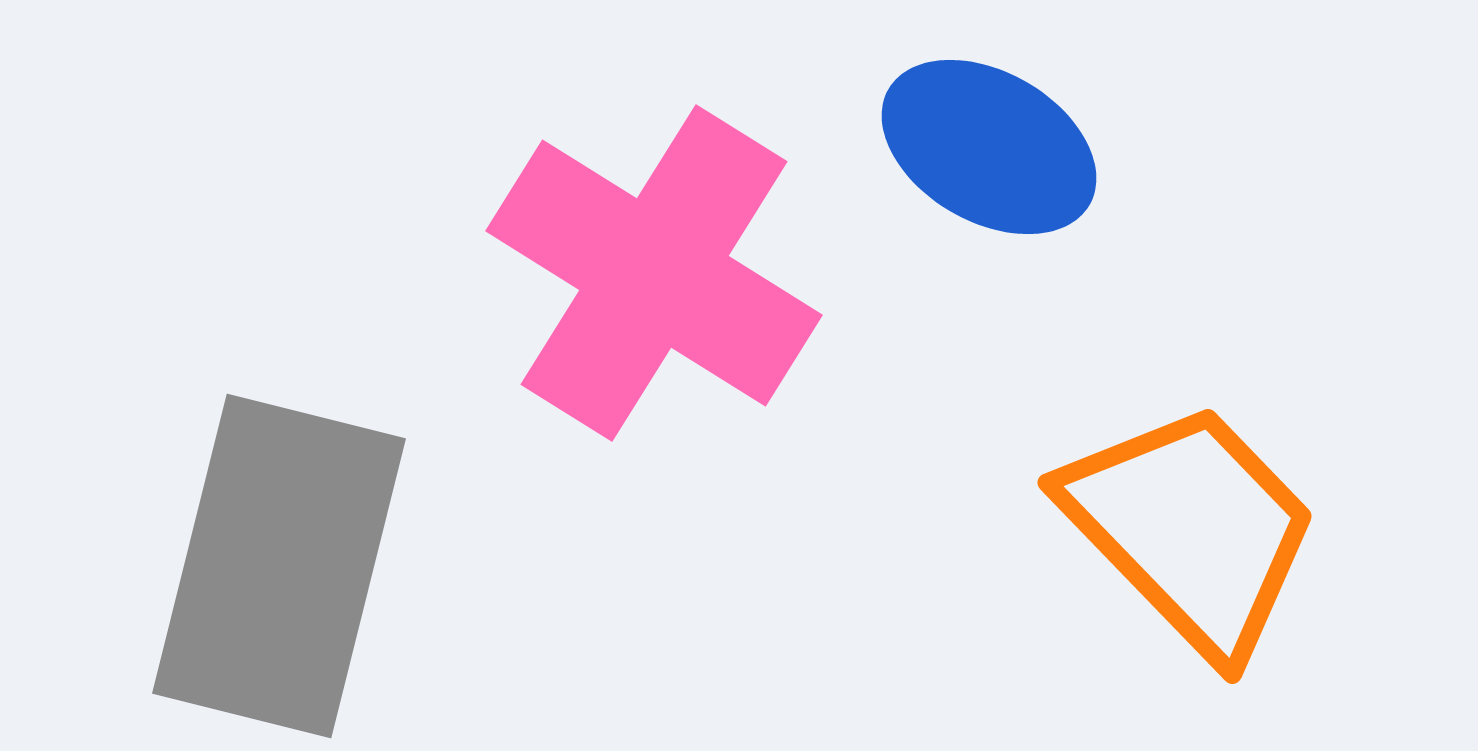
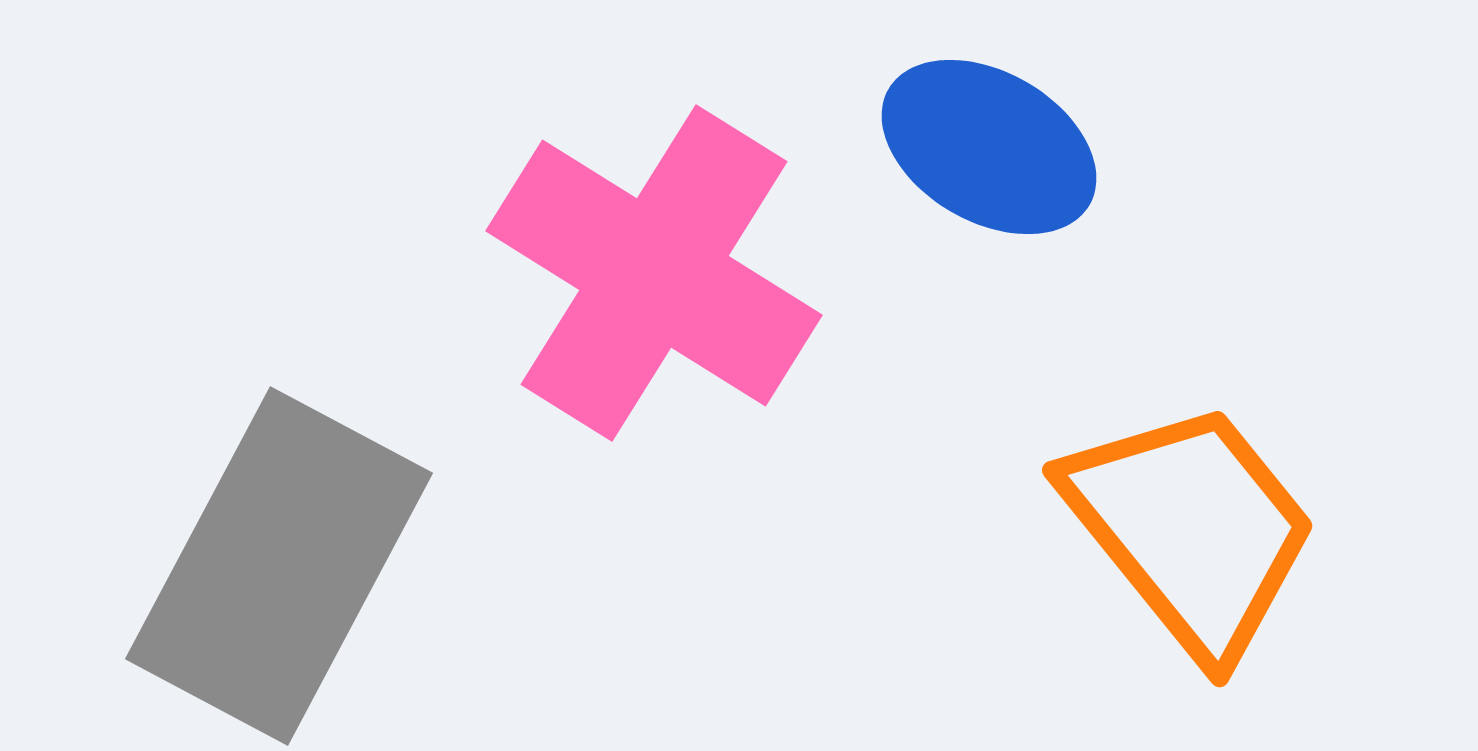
orange trapezoid: rotated 5 degrees clockwise
gray rectangle: rotated 14 degrees clockwise
